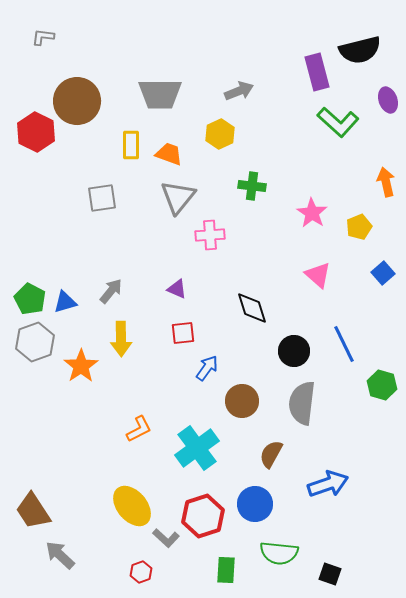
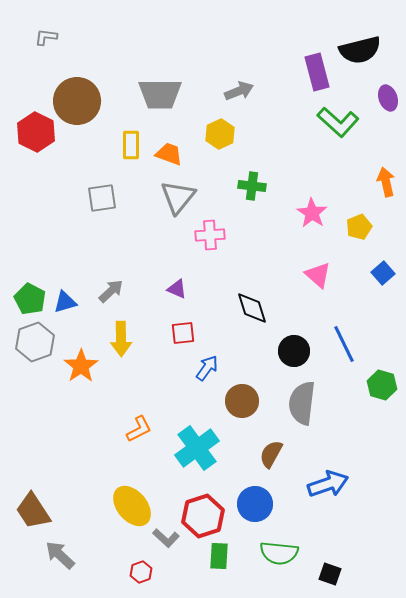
gray L-shape at (43, 37): moved 3 px right
purple ellipse at (388, 100): moved 2 px up
gray arrow at (111, 291): rotated 8 degrees clockwise
green rectangle at (226, 570): moved 7 px left, 14 px up
